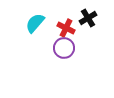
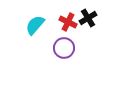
cyan semicircle: moved 2 px down
red cross: moved 2 px right, 6 px up
